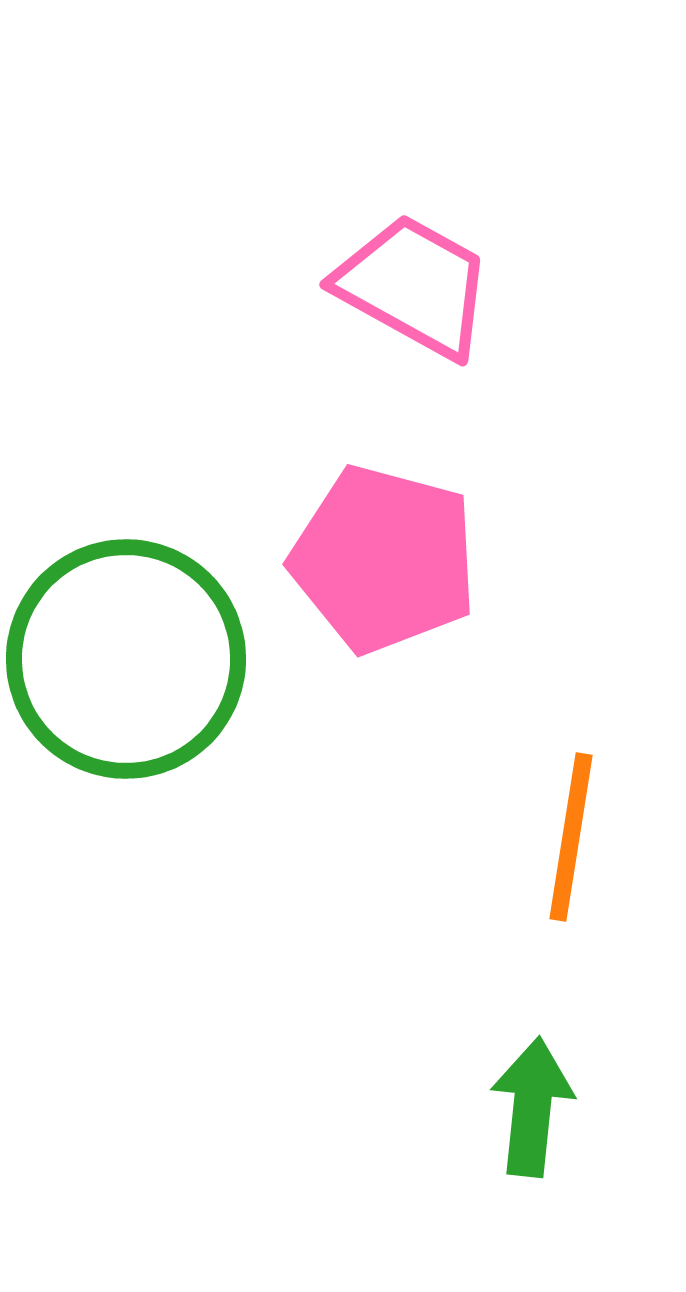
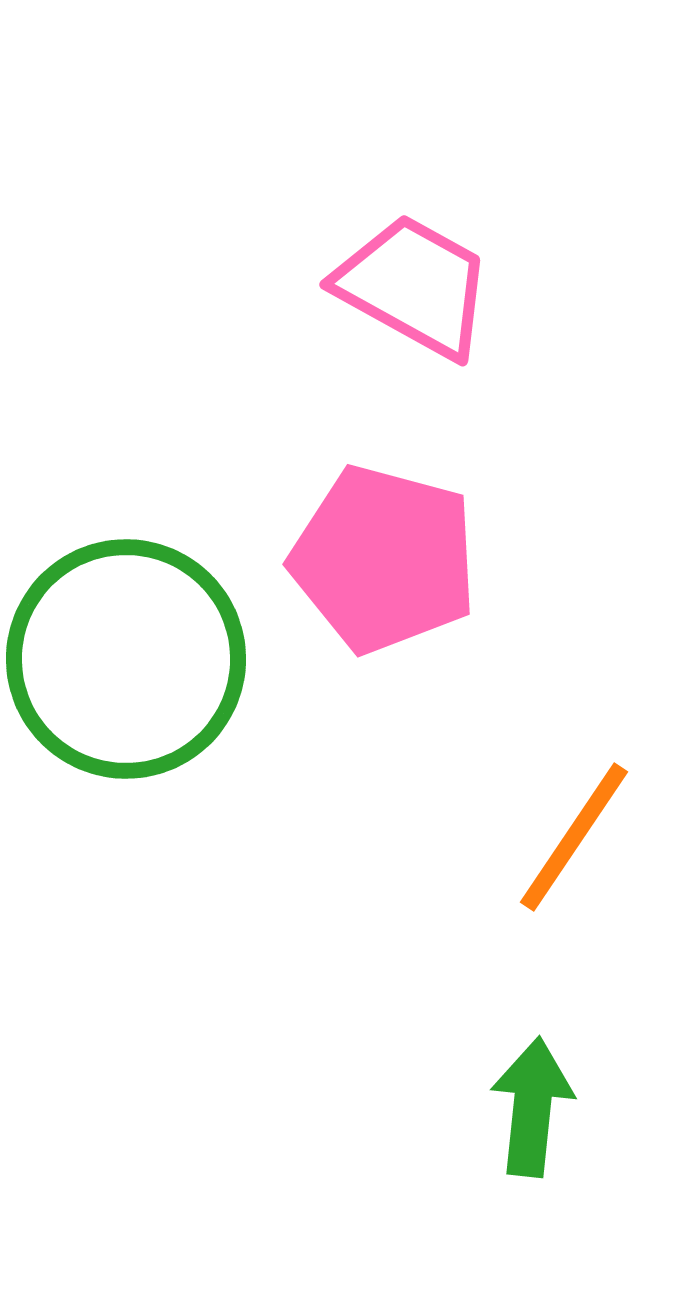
orange line: moved 3 px right; rotated 25 degrees clockwise
